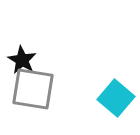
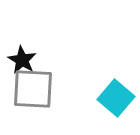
gray square: rotated 6 degrees counterclockwise
